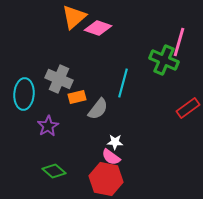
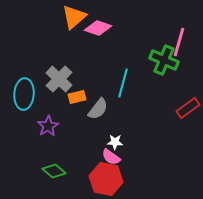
gray cross: rotated 20 degrees clockwise
